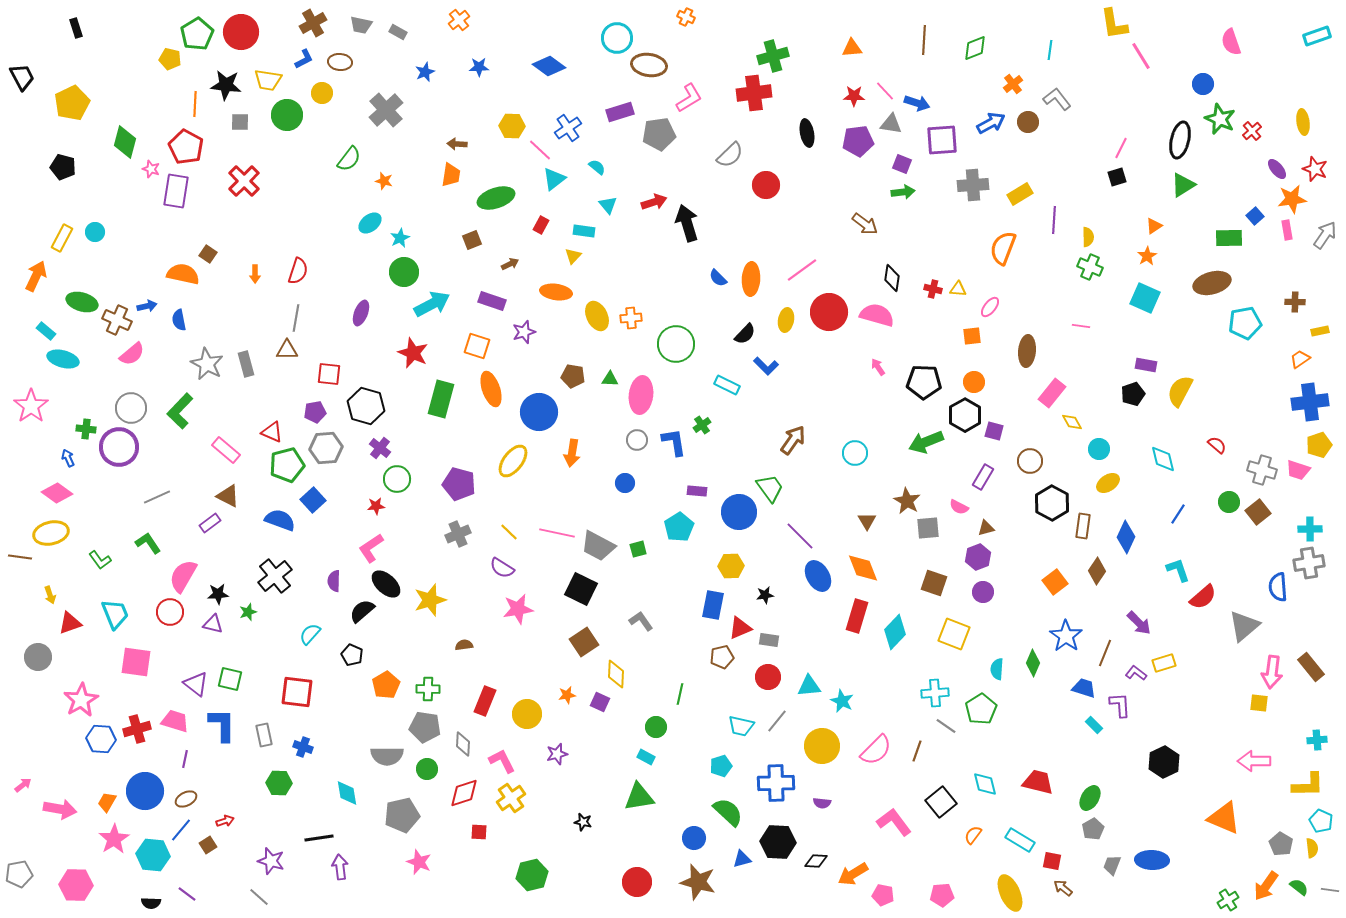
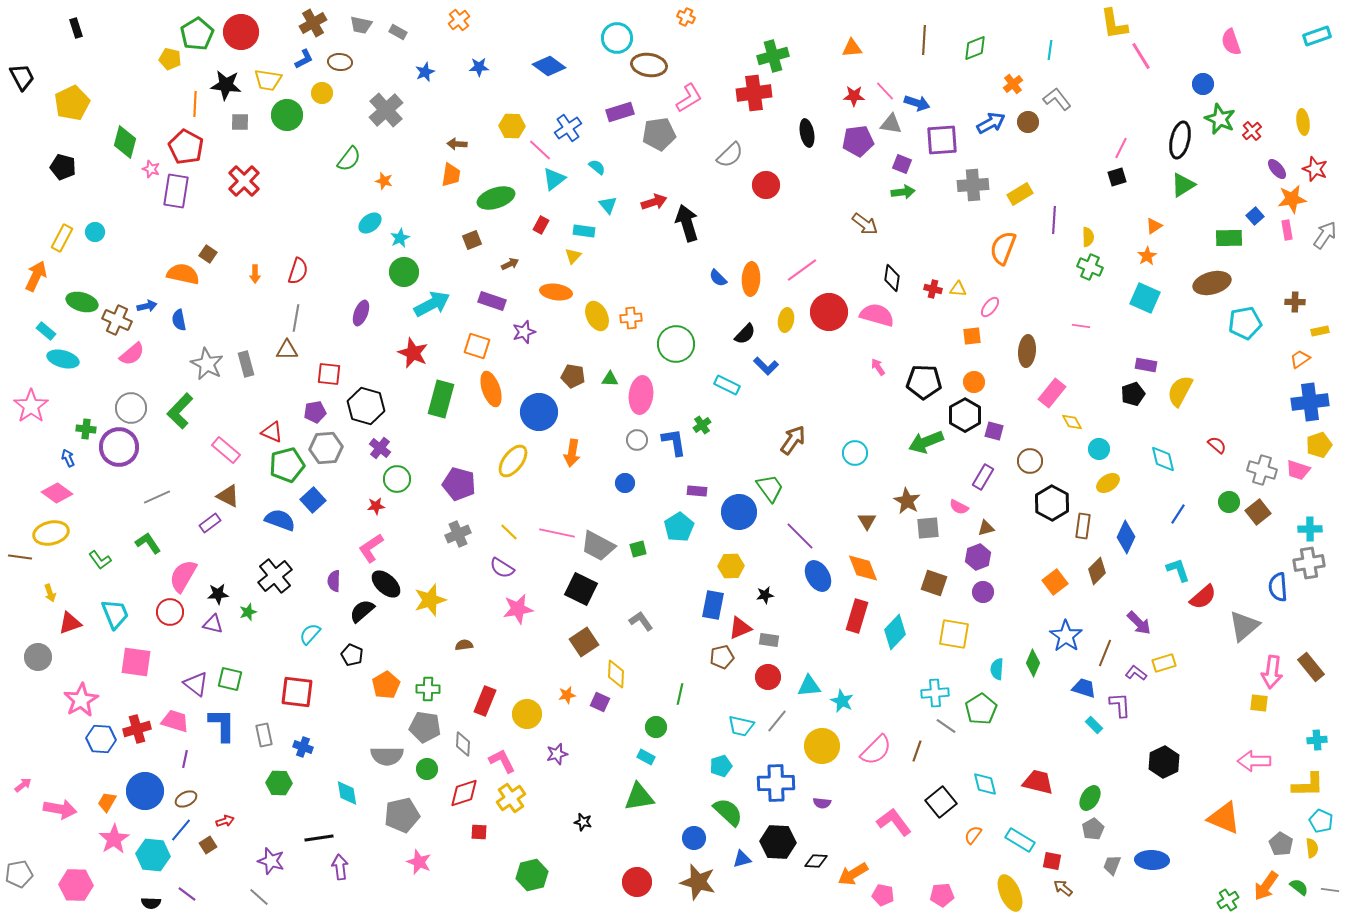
brown diamond at (1097, 571): rotated 12 degrees clockwise
yellow arrow at (50, 595): moved 2 px up
yellow square at (954, 634): rotated 12 degrees counterclockwise
